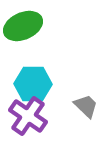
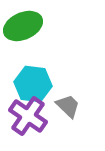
cyan hexagon: rotated 6 degrees clockwise
gray trapezoid: moved 18 px left
